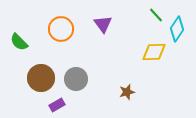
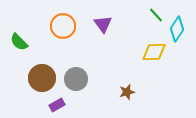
orange circle: moved 2 px right, 3 px up
brown circle: moved 1 px right
